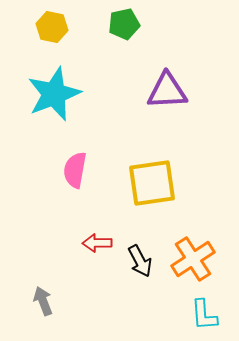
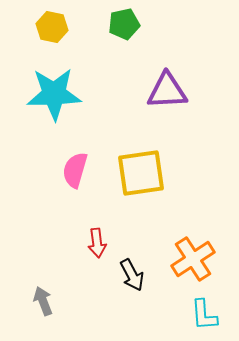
cyan star: rotated 20 degrees clockwise
pink semicircle: rotated 6 degrees clockwise
yellow square: moved 11 px left, 10 px up
red arrow: rotated 96 degrees counterclockwise
black arrow: moved 8 px left, 14 px down
